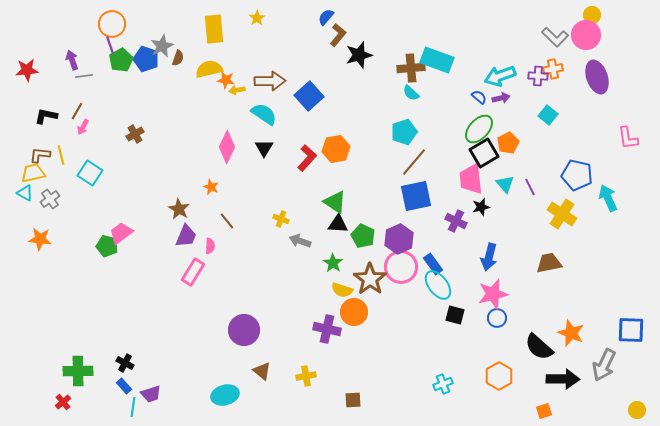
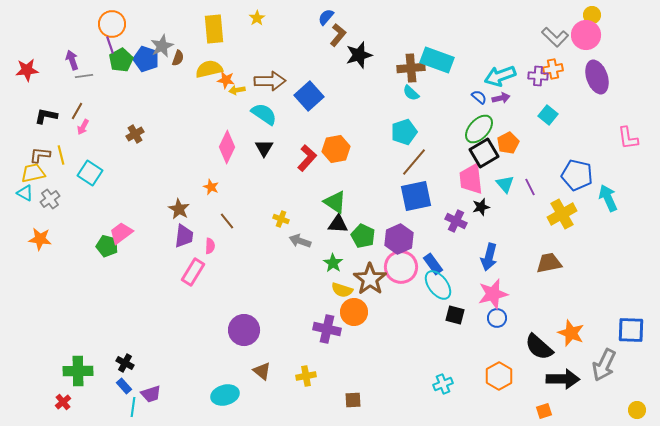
yellow cross at (562, 214): rotated 28 degrees clockwise
purple trapezoid at (186, 236): moved 2 px left; rotated 15 degrees counterclockwise
